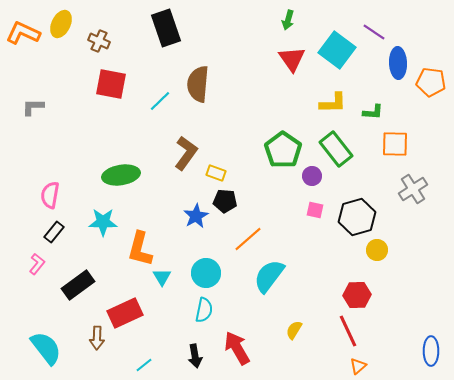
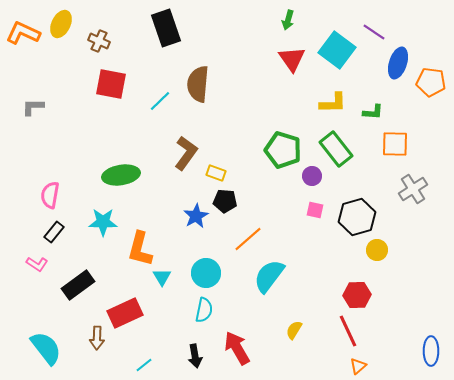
blue ellipse at (398, 63): rotated 20 degrees clockwise
green pentagon at (283, 150): rotated 18 degrees counterclockwise
pink L-shape at (37, 264): rotated 85 degrees clockwise
